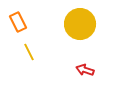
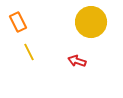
yellow circle: moved 11 px right, 2 px up
red arrow: moved 8 px left, 9 px up
